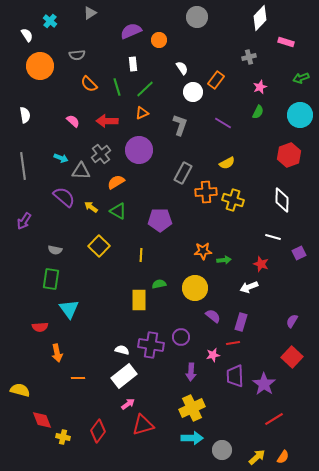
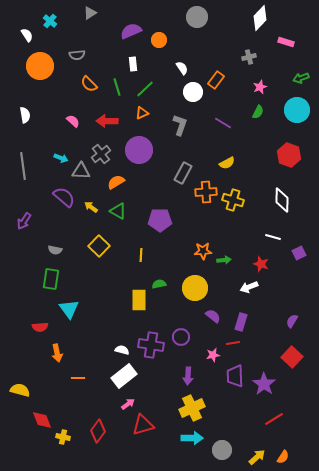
cyan circle at (300, 115): moved 3 px left, 5 px up
red hexagon at (289, 155): rotated 20 degrees counterclockwise
purple arrow at (191, 372): moved 3 px left, 4 px down
